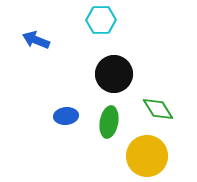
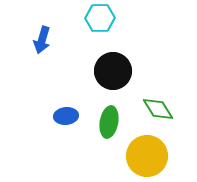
cyan hexagon: moved 1 px left, 2 px up
blue arrow: moved 6 px right; rotated 96 degrees counterclockwise
black circle: moved 1 px left, 3 px up
